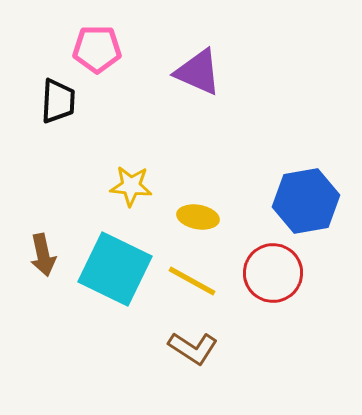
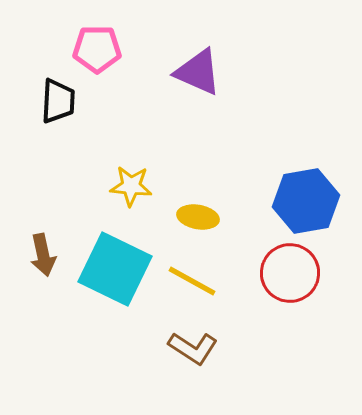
red circle: moved 17 px right
